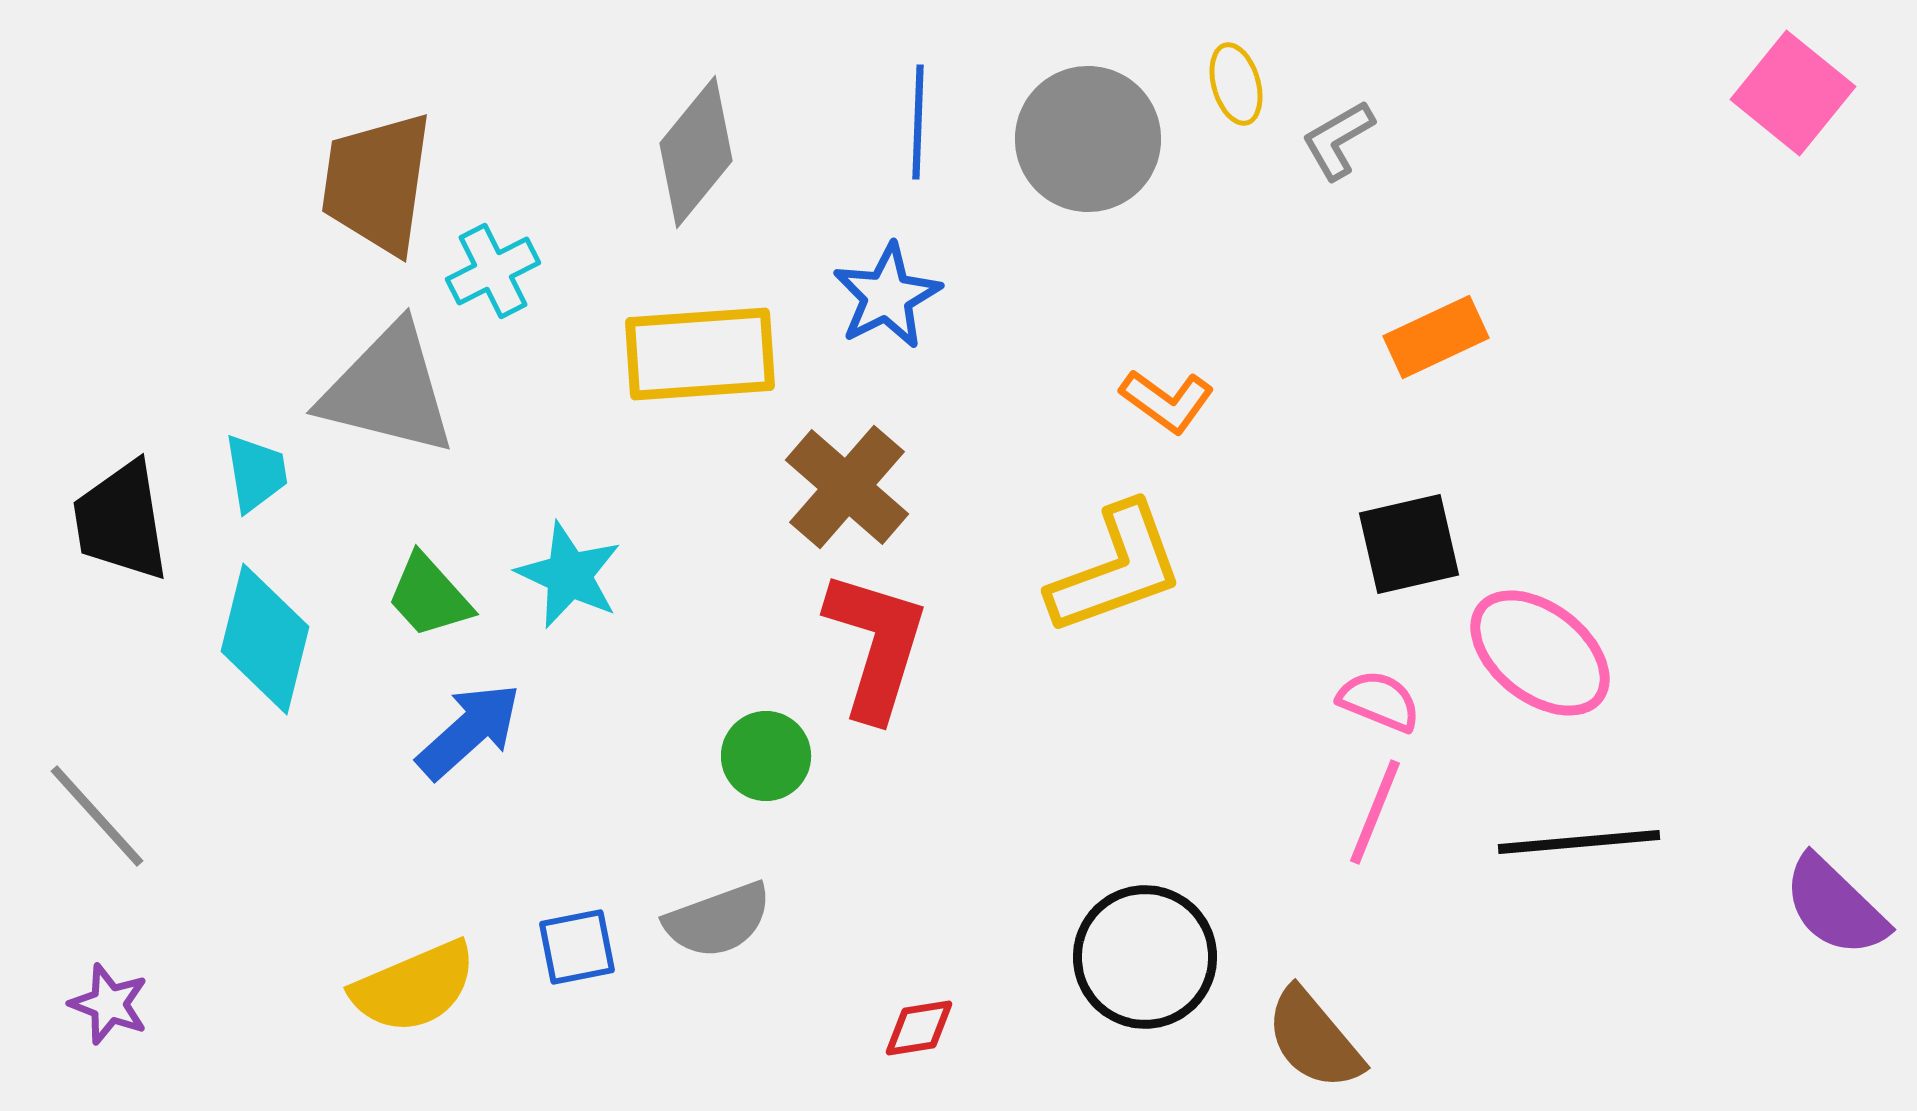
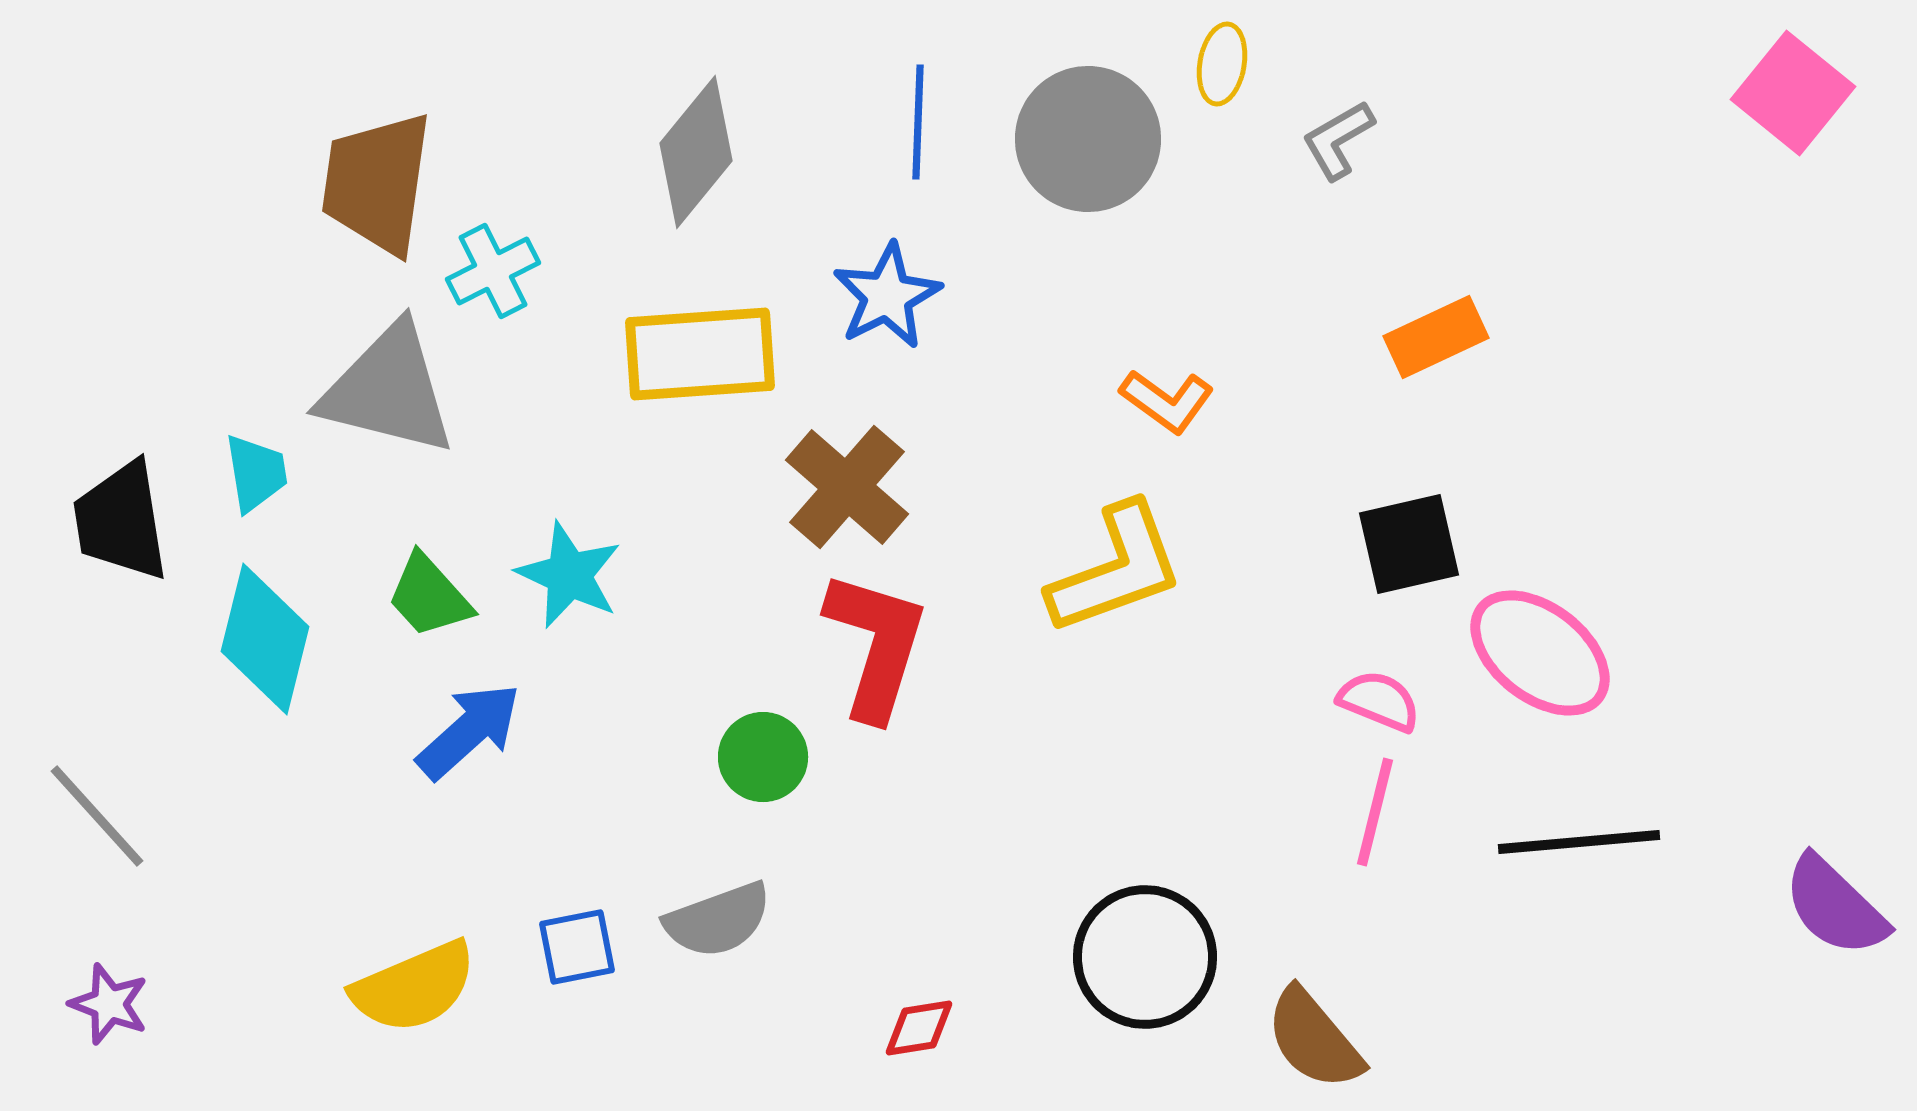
yellow ellipse: moved 14 px left, 20 px up; rotated 26 degrees clockwise
green circle: moved 3 px left, 1 px down
pink line: rotated 8 degrees counterclockwise
